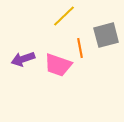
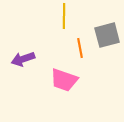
yellow line: rotated 45 degrees counterclockwise
gray square: moved 1 px right
pink trapezoid: moved 6 px right, 15 px down
